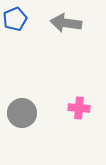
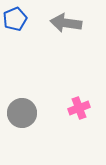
pink cross: rotated 25 degrees counterclockwise
